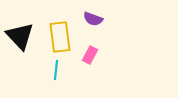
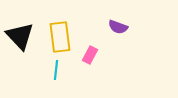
purple semicircle: moved 25 px right, 8 px down
